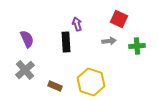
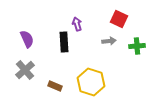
black rectangle: moved 2 px left
